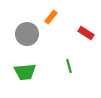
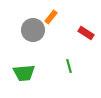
gray circle: moved 6 px right, 4 px up
green trapezoid: moved 1 px left, 1 px down
